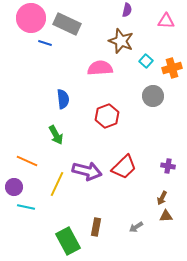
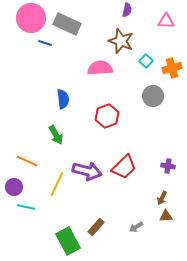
brown rectangle: rotated 30 degrees clockwise
